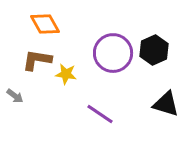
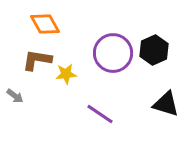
yellow star: rotated 15 degrees counterclockwise
